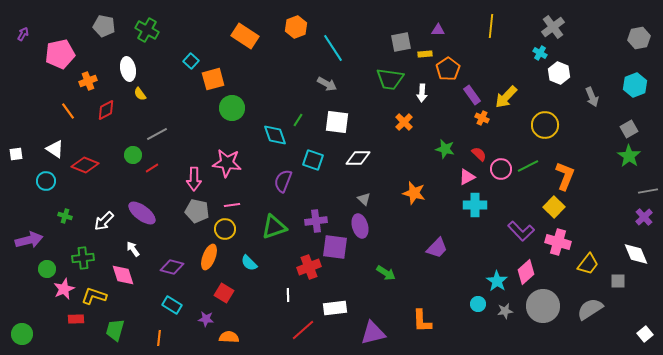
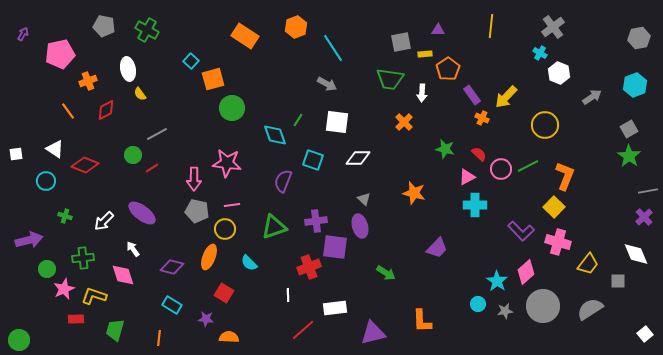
gray arrow at (592, 97): rotated 102 degrees counterclockwise
green circle at (22, 334): moved 3 px left, 6 px down
